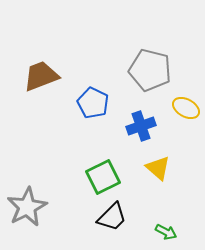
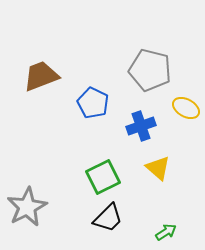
black trapezoid: moved 4 px left, 1 px down
green arrow: rotated 60 degrees counterclockwise
